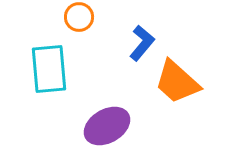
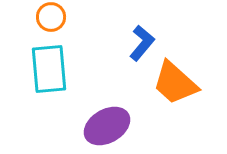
orange circle: moved 28 px left
orange trapezoid: moved 2 px left, 1 px down
